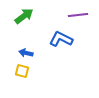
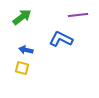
green arrow: moved 2 px left, 1 px down
blue arrow: moved 3 px up
yellow square: moved 3 px up
